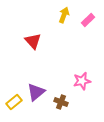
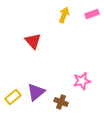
pink rectangle: moved 4 px right, 6 px up; rotated 24 degrees clockwise
yellow rectangle: moved 1 px left, 5 px up
